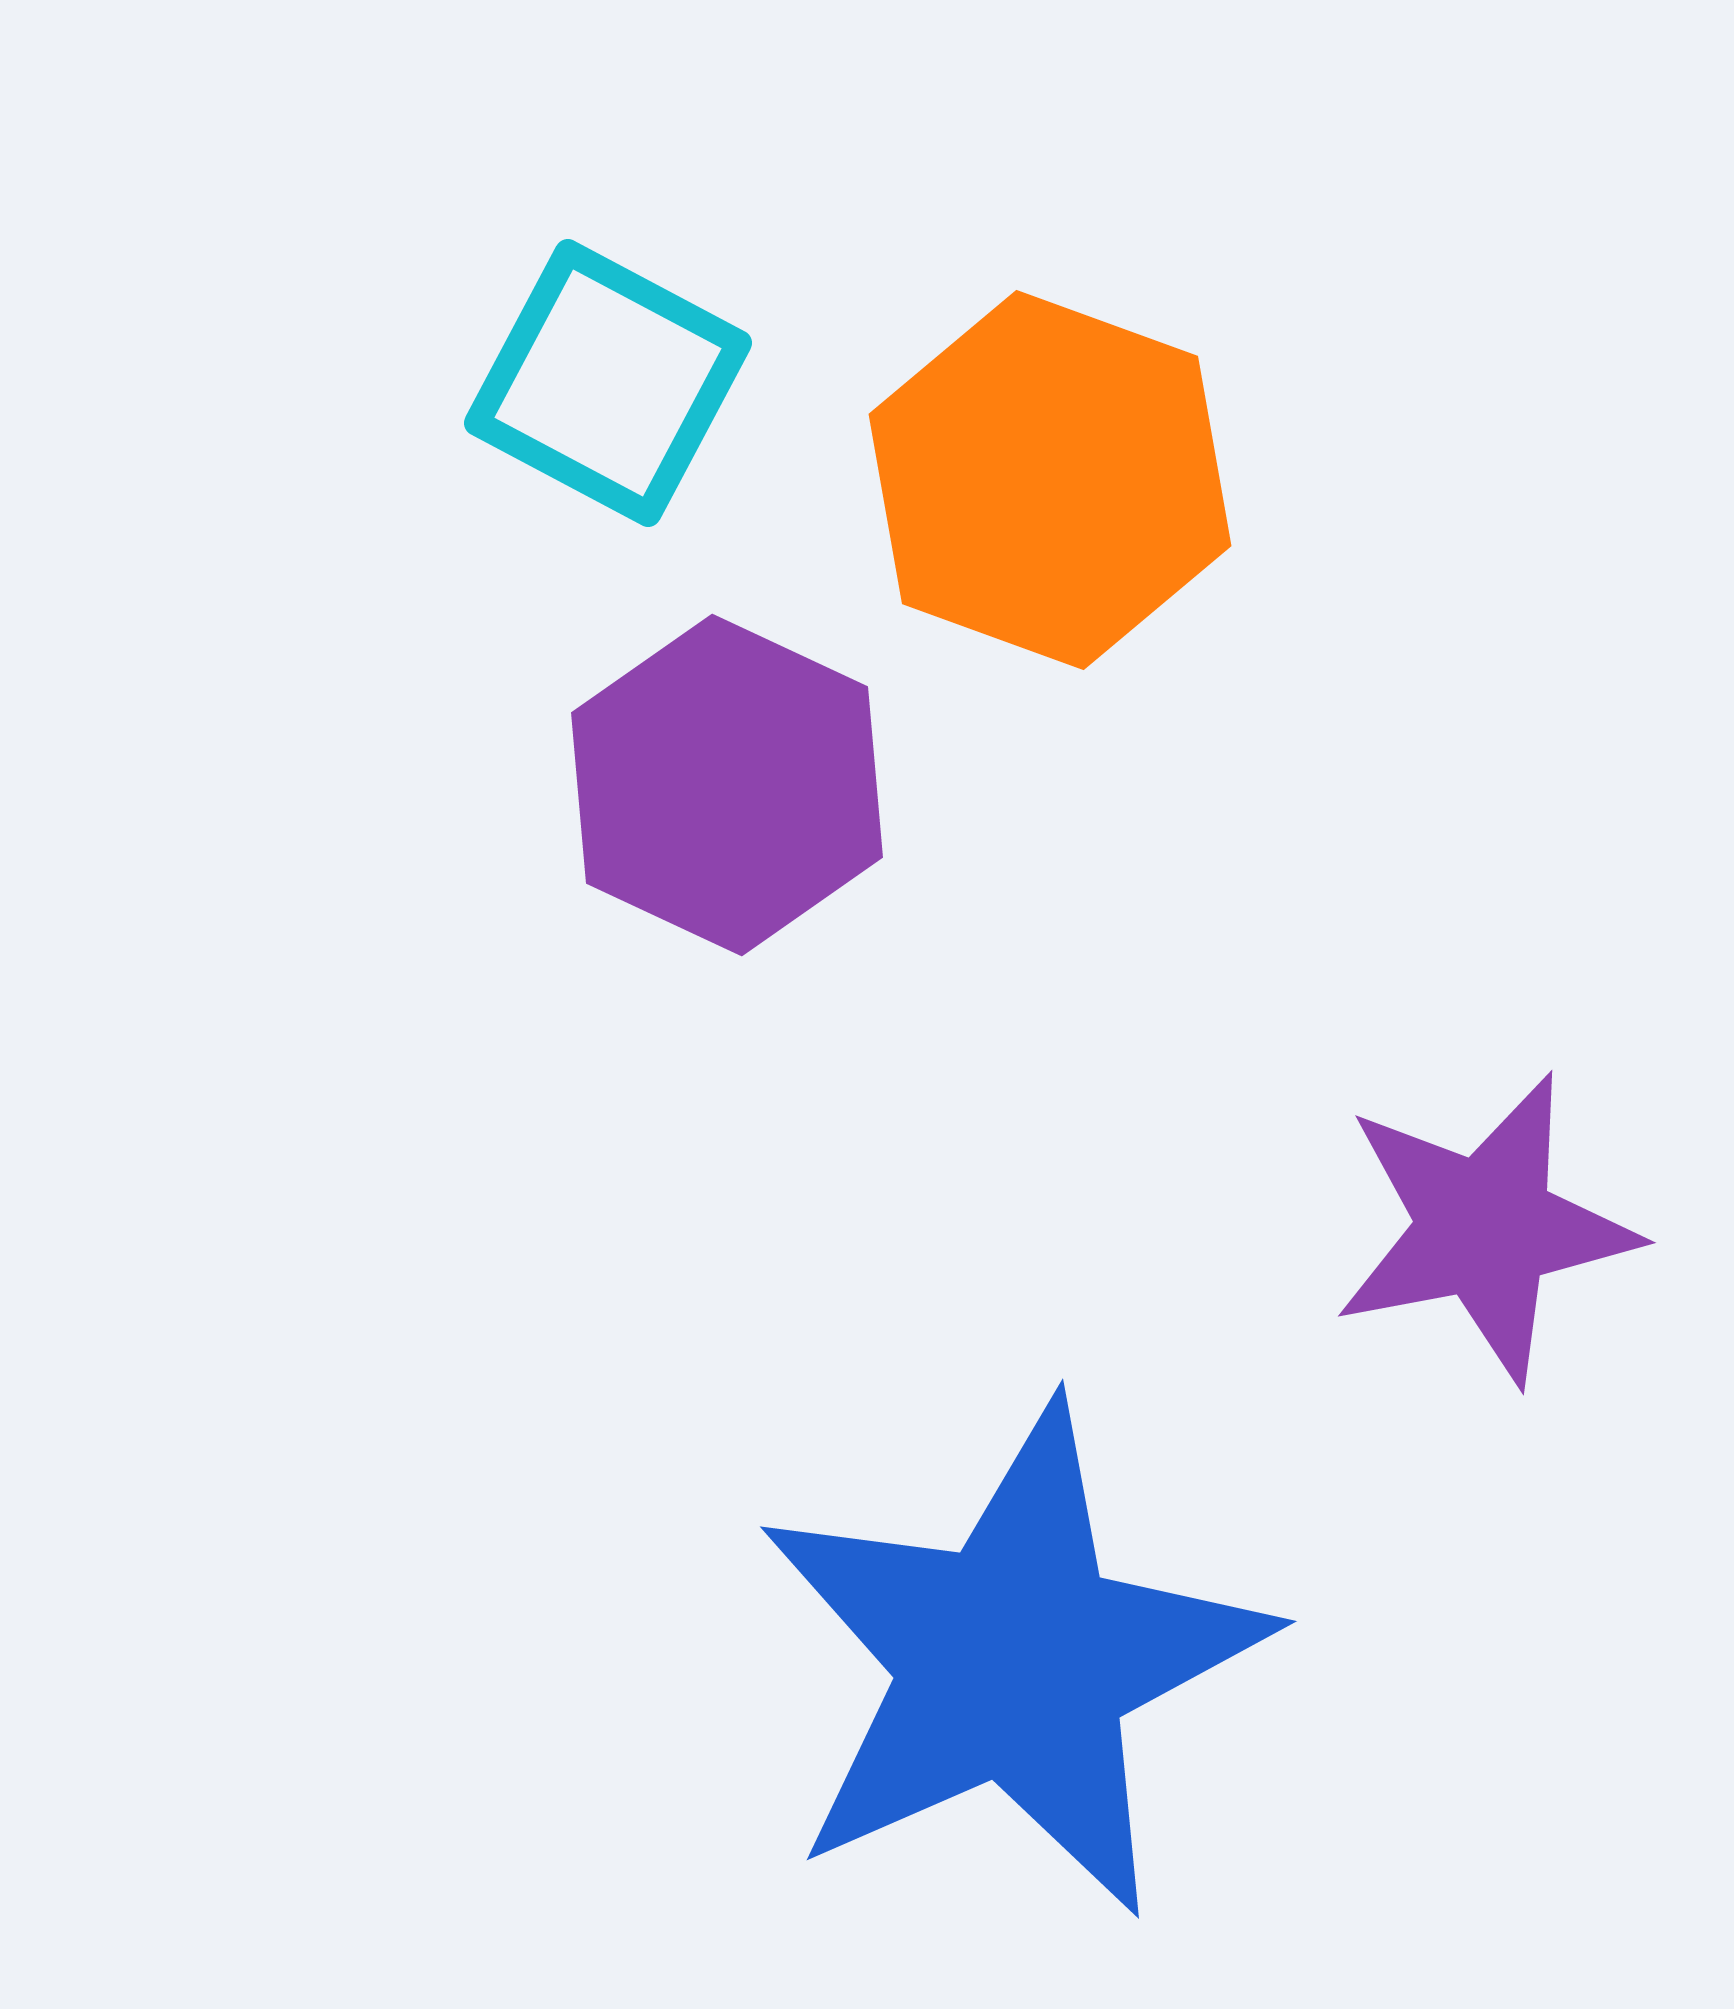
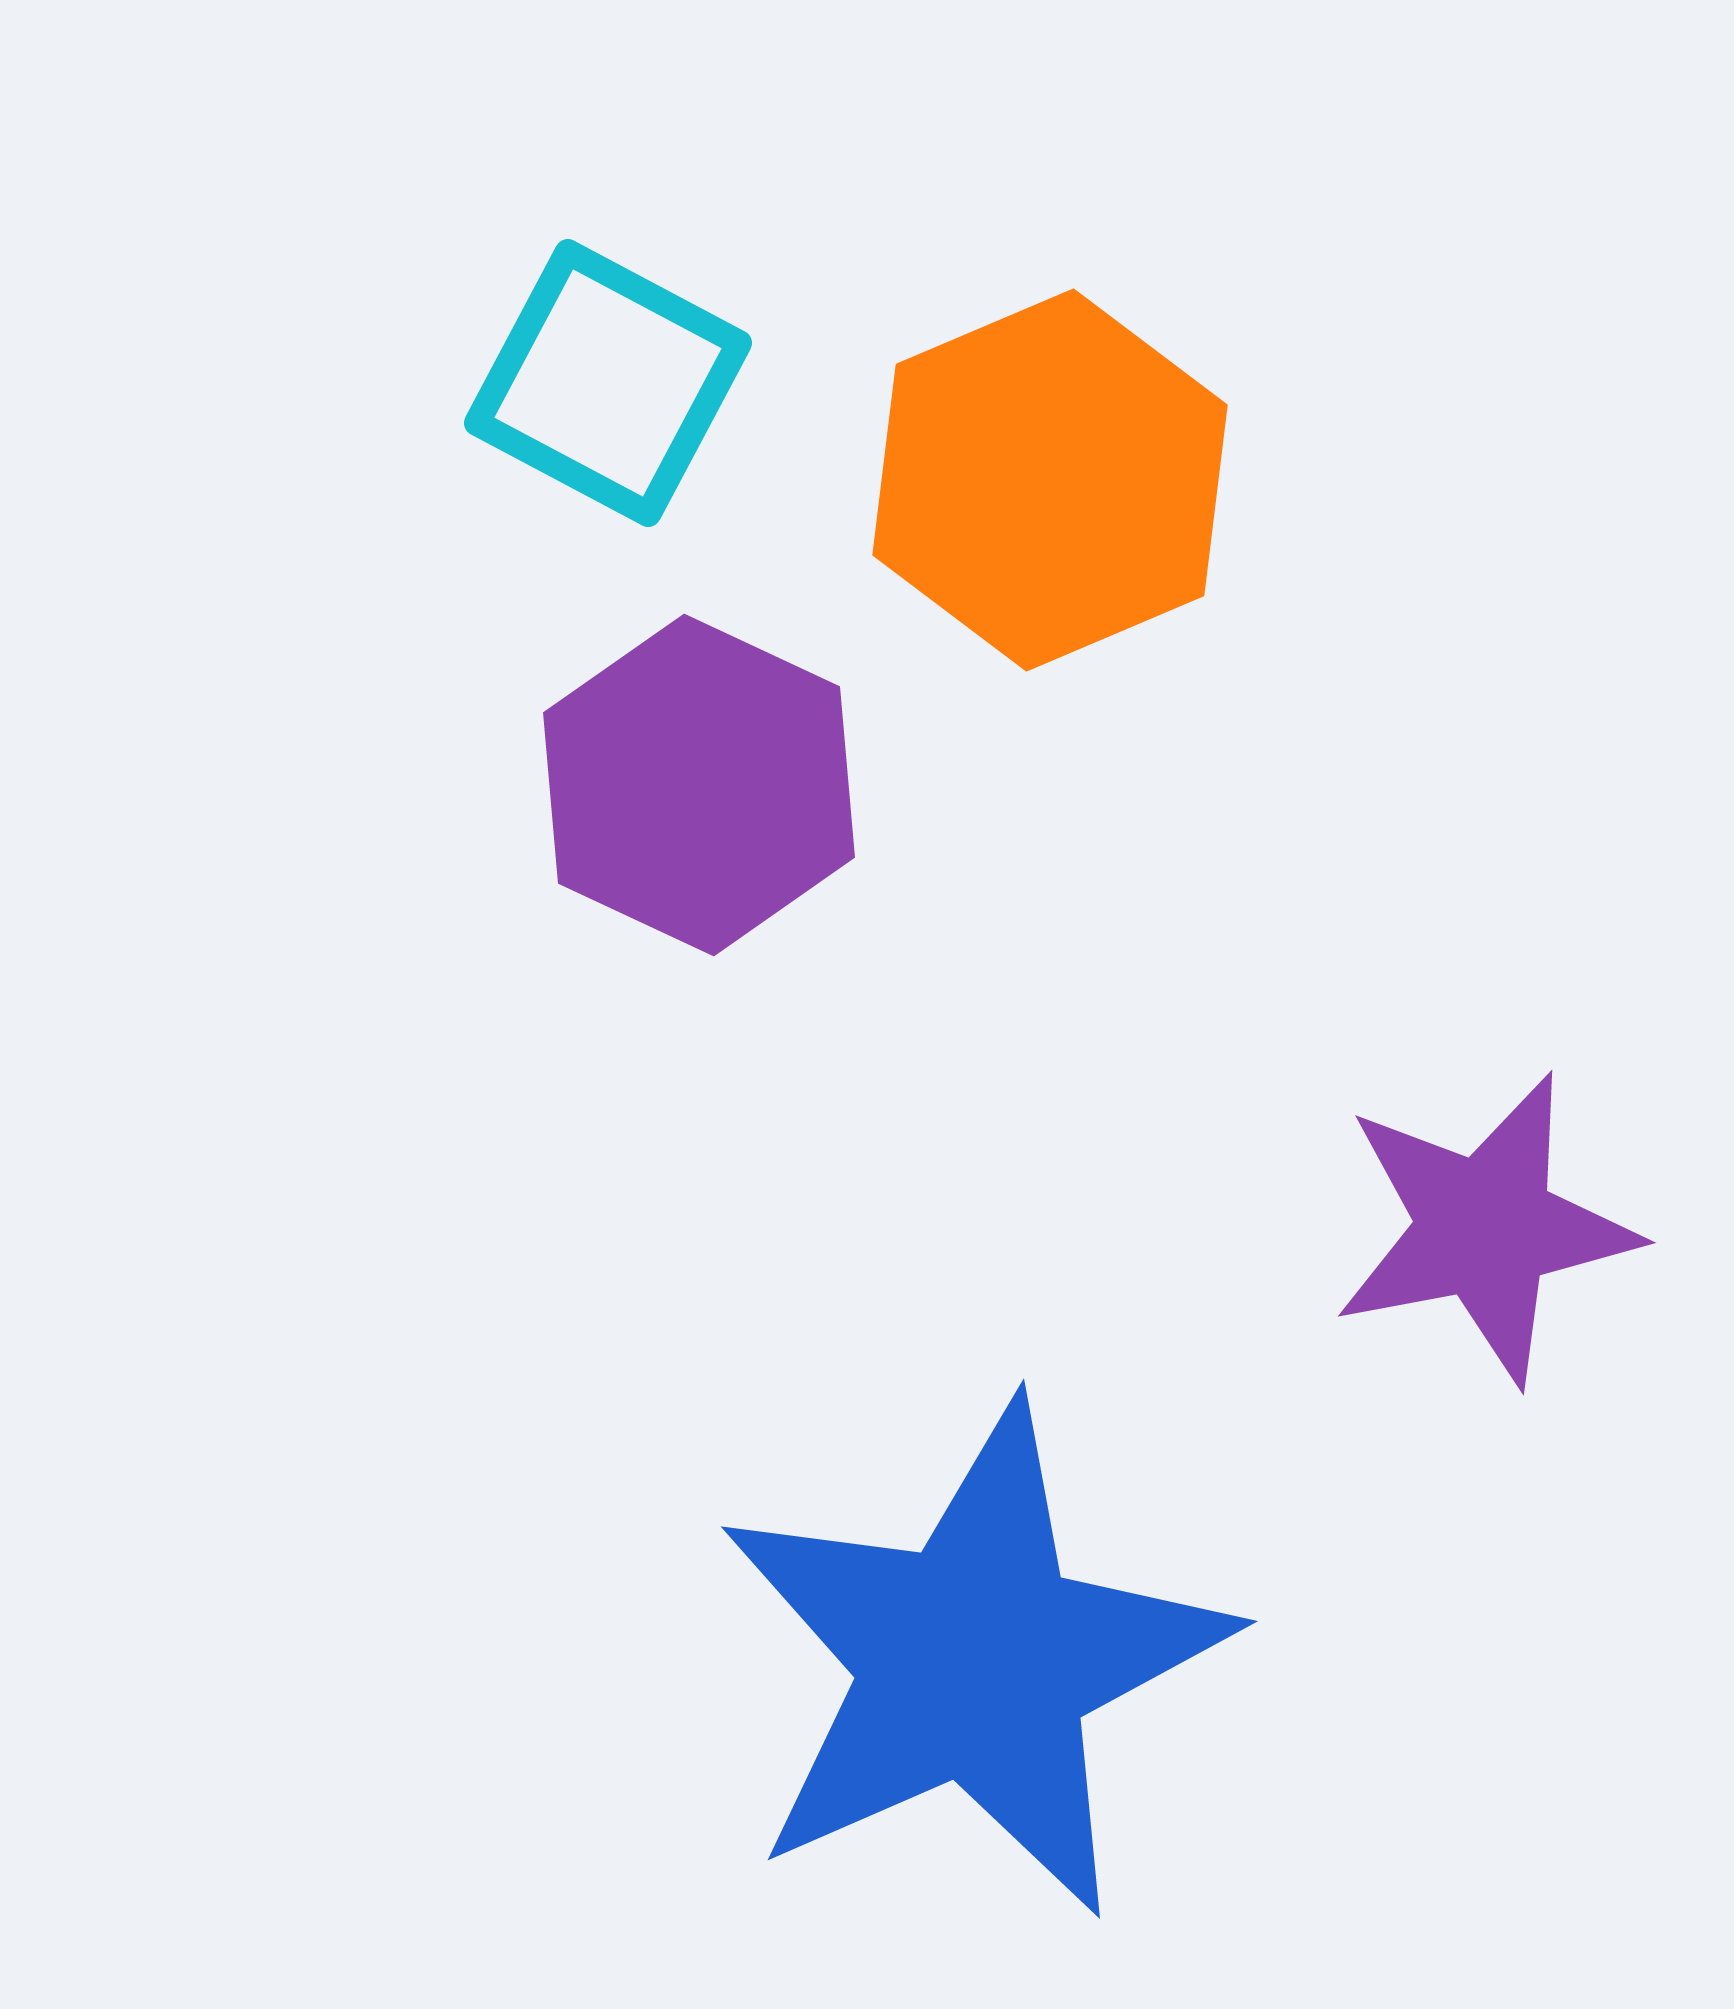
orange hexagon: rotated 17 degrees clockwise
purple hexagon: moved 28 px left
blue star: moved 39 px left
